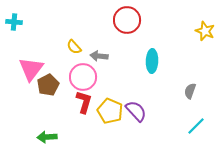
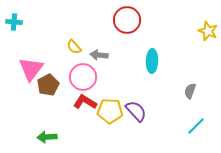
yellow star: moved 3 px right
gray arrow: moved 1 px up
red L-shape: moved 1 px right; rotated 75 degrees counterclockwise
yellow pentagon: rotated 20 degrees counterclockwise
